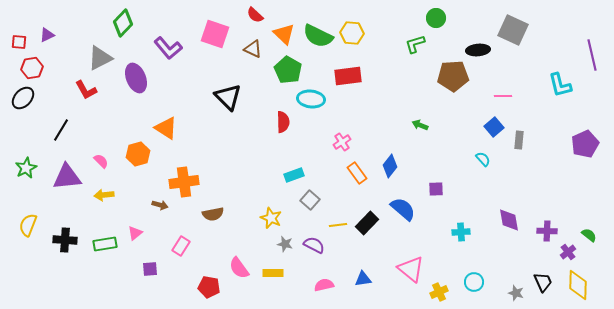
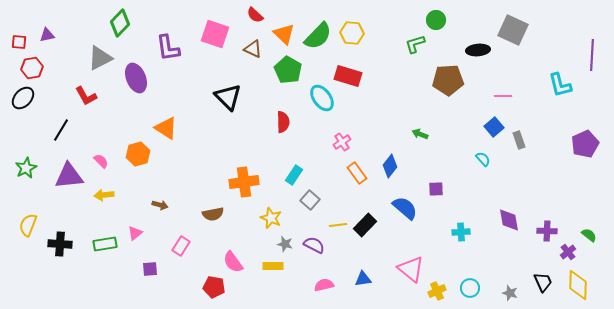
green circle at (436, 18): moved 2 px down
green diamond at (123, 23): moved 3 px left
purple triangle at (47, 35): rotated 14 degrees clockwise
green semicircle at (318, 36): rotated 72 degrees counterclockwise
purple L-shape at (168, 48): rotated 32 degrees clockwise
purple line at (592, 55): rotated 16 degrees clockwise
red rectangle at (348, 76): rotated 24 degrees clockwise
brown pentagon at (453, 76): moved 5 px left, 4 px down
red L-shape at (86, 90): moved 6 px down
cyan ellipse at (311, 99): moved 11 px right, 1 px up; rotated 48 degrees clockwise
green arrow at (420, 125): moved 9 px down
gray rectangle at (519, 140): rotated 24 degrees counterclockwise
cyan rectangle at (294, 175): rotated 36 degrees counterclockwise
purple triangle at (67, 177): moved 2 px right, 1 px up
orange cross at (184, 182): moved 60 px right
blue semicircle at (403, 209): moved 2 px right, 1 px up
black rectangle at (367, 223): moved 2 px left, 2 px down
black cross at (65, 240): moved 5 px left, 4 px down
pink semicircle at (239, 268): moved 6 px left, 6 px up
yellow rectangle at (273, 273): moved 7 px up
cyan circle at (474, 282): moved 4 px left, 6 px down
red pentagon at (209, 287): moved 5 px right
yellow cross at (439, 292): moved 2 px left, 1 px up
gray star at (516, 293): moved 6 px left
